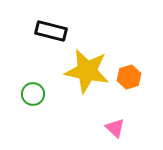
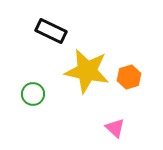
black rectangle: rotated 12 degrees clockwise
